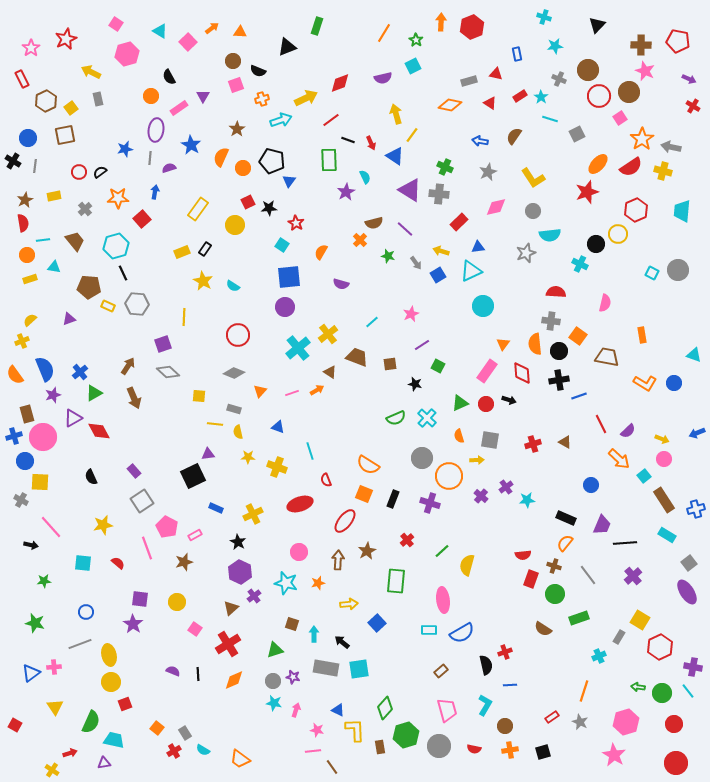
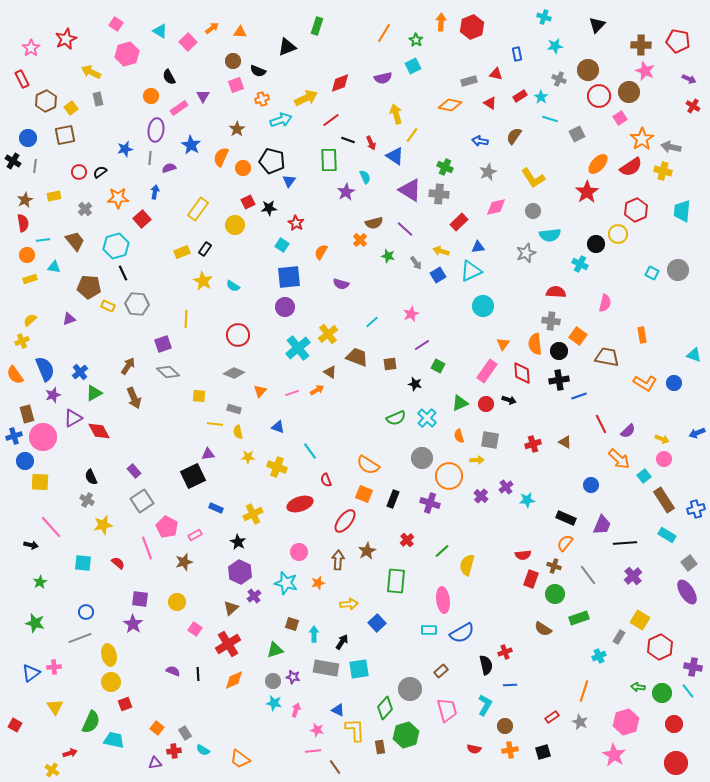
red star at (587, 192): rotated 15 degrees counterclockwise
yellow line at (184, 317): moved 2 px right, 2 px down
cyan line at (310, 451): rotated 18 degrees counterclockwise
gray cross at (21, 500): moved 66 px right
green star at (44, 581): moved 4 px left, 1 px down; rotated 24 degrees counterclockwise
black arrow at (342, 642): rotated 84 degrees clockwise
gray line at (80, 644): moved 6 px up
gray circle at (439, 746): moved 29 px left, 57 px up
red cross at (174, 751): rotated 24 degrees clockwise
purple triangle at (104, 763): moved 51 px right
brown line at (332, 767): moved 3 px right
